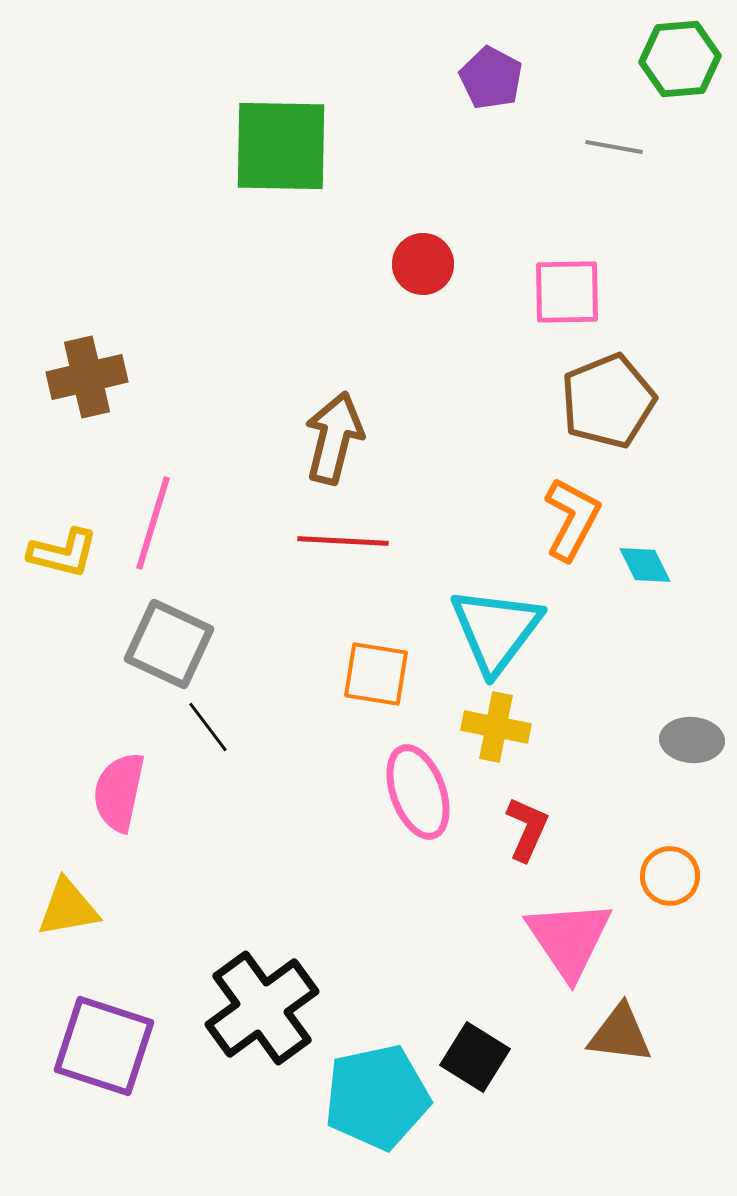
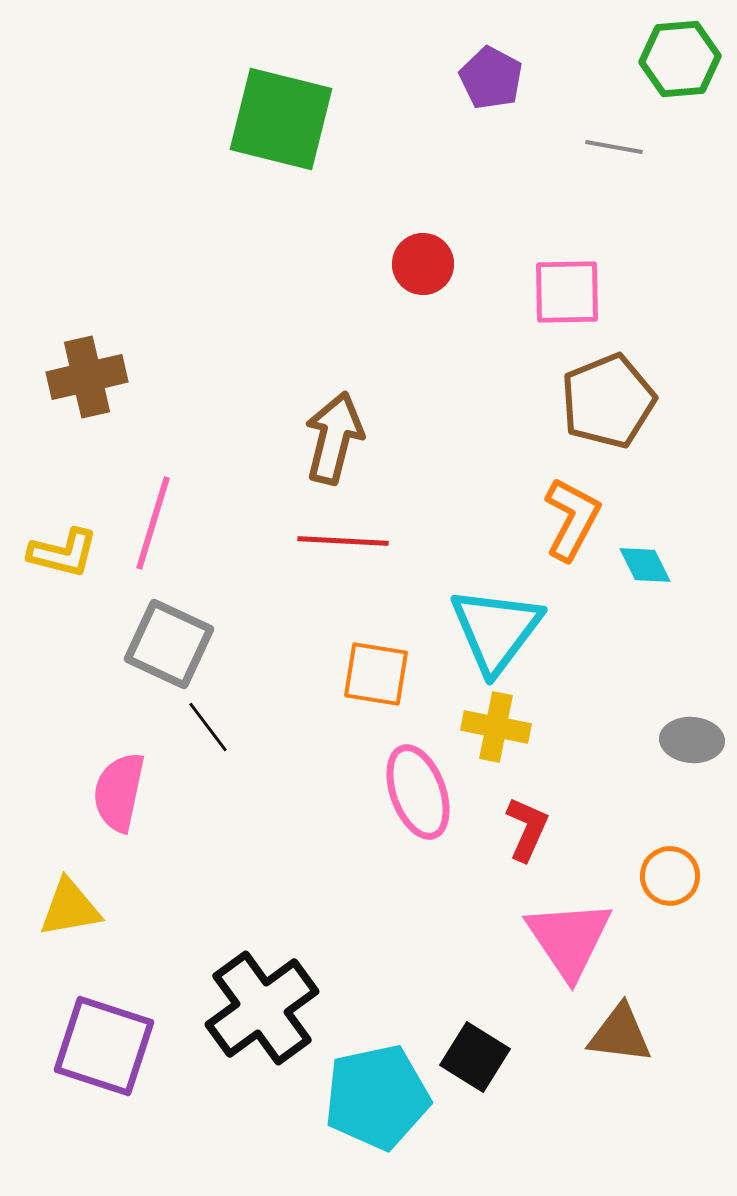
green square: moved 27 px up; rotated 13 degrees clockwise
yellow triangle: moved 2 px right
